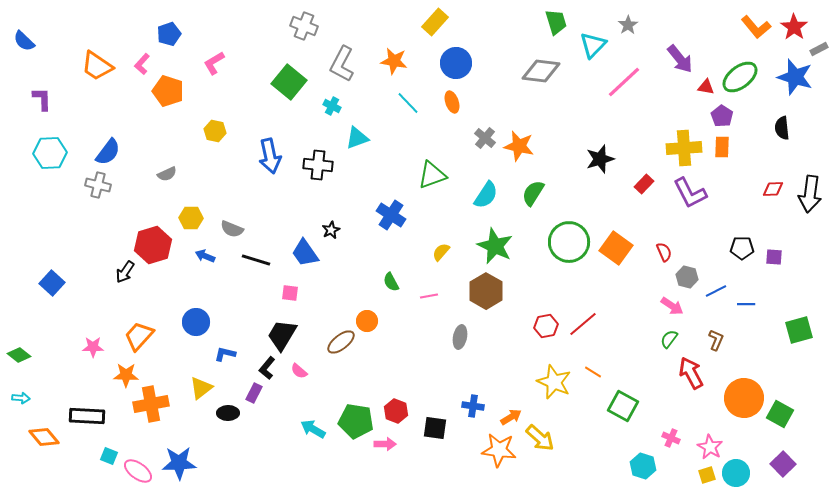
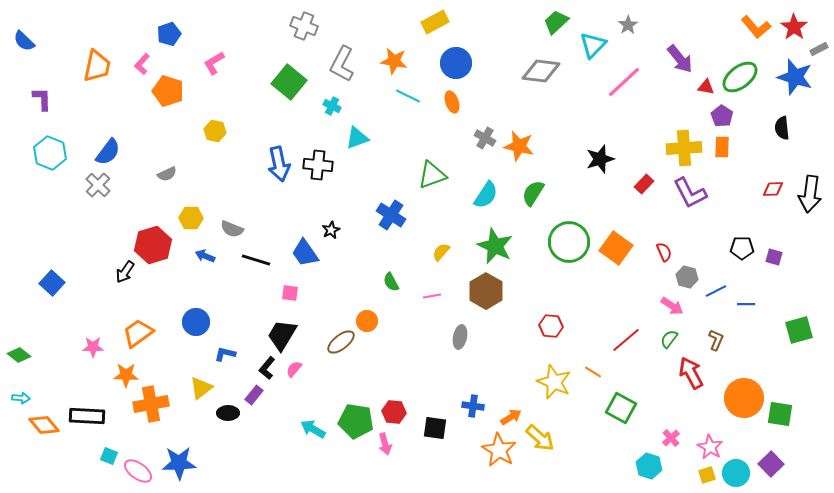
yellow rectangle at (435, 22): rotated 20 degrees clockwise
green trapezoid at (556, 22): rotated 116 degrees counterclockwise
orange trapezoid at (97, 66): rotated 112 degrees counterclockwise
cyan line at (408, 103): moved 7 px up; rotated 20 degrees counterclockwise
gray cross at (485, 138): rotated 10 degrees counterclockwise
cyan hexagon at (50, 153): rotated 24 degrees clockwise
blue arrow at (270, 156): moved 9 px right, 8 px down
gray cross at (98, 185): rotated 30 degrees clockwise
purple square at (774, 257): rotated 12 degrees clockwise
pink line at (429, 296): moved 3 px right
red line at (583, 324): moved 43 px right, 16 px down
red hexagon at (546, 326): moved 5 px right; rotated 15 degrees clockwise
orange trapezoid at (139, 336): moved 1 px left, 3 px up; rotated 12 degrees clockwise
pink semicircle at (299, 371): moved 5 px left, 2 px up; rotated 90 degrees clockwise
purple rectangle at (254, 393): moved 2 px down; rotated 12 degrees clockwise
green square at (623, 406): moved 2 px left, 2 px down
red hexagon at (396, 411): moved 2 px left, 1 px down; rotated 15 degrees counterclockwise
green square at (780, 414): rotated 20 degrees counterclockwise
orange diamond at (44, 437): moved 12 px up
pink cross at (671, 438): rotated 24 degrees clockwise
pink arrow at (385, 444): rotated 75 degrees clockwise
orange star at (499, 450): rotated 24 degrees clockwise
purple square at (783, 464): moved 12 px left
cyan hexagon at (643, 466): moved 6 px right
